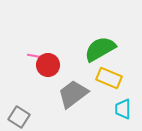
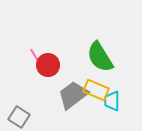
green semicircle: moved 8 px down; rotated 92 degrees counterclockwise
pink line: rotated 49 degrees clockwise
yellow rectangle: moved 13 px left, 12 px down
gray trapezoid: moved 1 px down
cyan trapezoid: moved 11 px left, 8 px up
